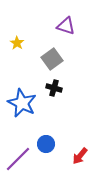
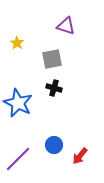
gray square: rotated 25 degrees clockwise
blue star: moved 4 px left
blue circle: moved 8 px right, 1 px down
